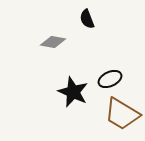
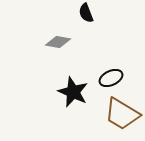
black semicircle: moved 1 px left, 6 px up
gray diamond: moved 5 px right
black ellipse: moved 1 px right, 1 px up
